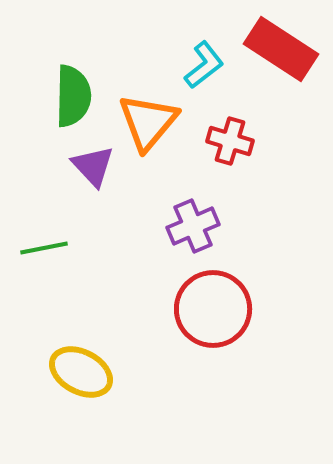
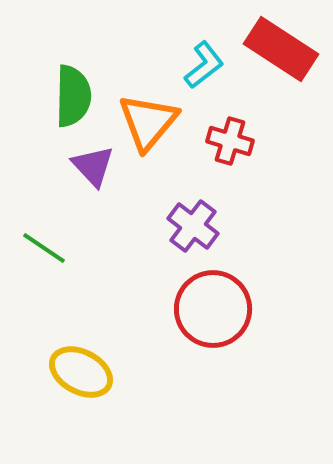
purple cross: rotated 30 degrees counterclockwise
green line: rotated 45 degrees clockwise
